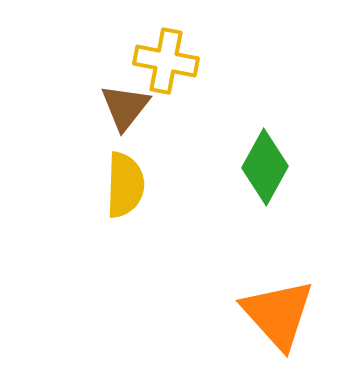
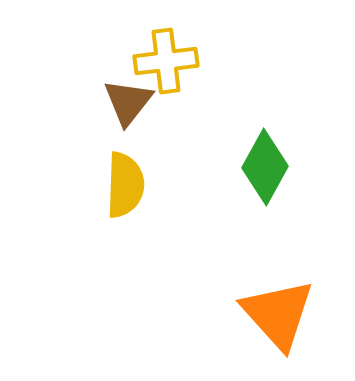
yellow cross: rotated 18 degrees counterclockwise
brown triangle: moved 3 px right, 5 px up
